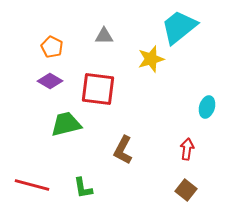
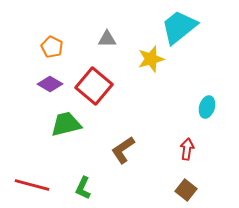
gray triangle: moved 3 px right, 3 px down
purple diamond: moved 3 px down
red square: moved 4 px left, 3 px up; rotated 33 degrees clockwise
brown L-shape: rotated 28 degrees clockwise
green L-shape: rotated 35 degrees clockwise
